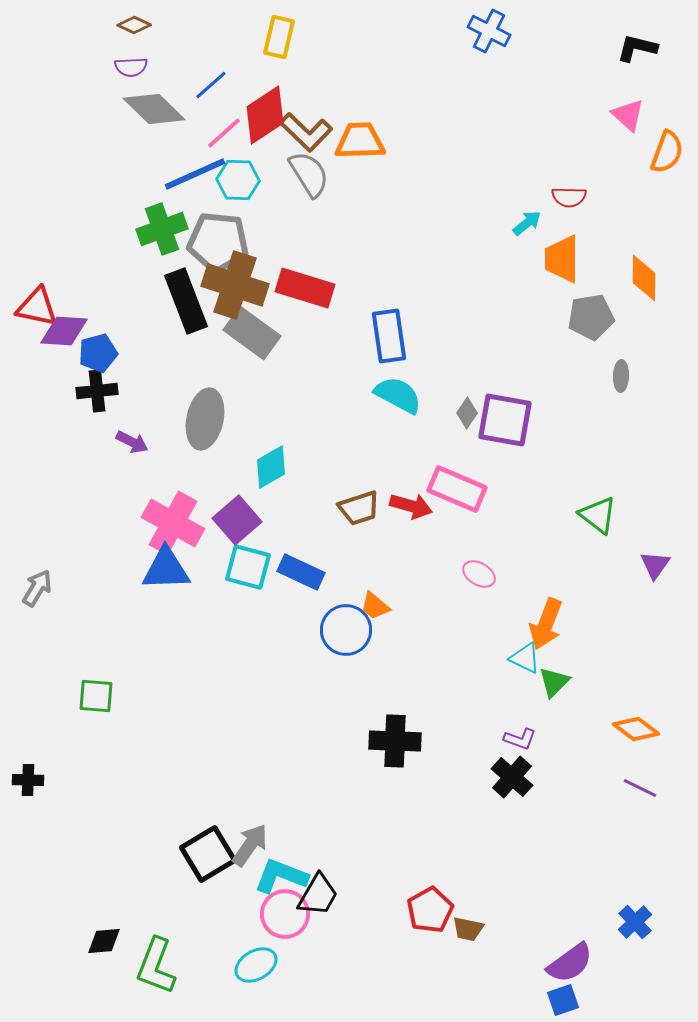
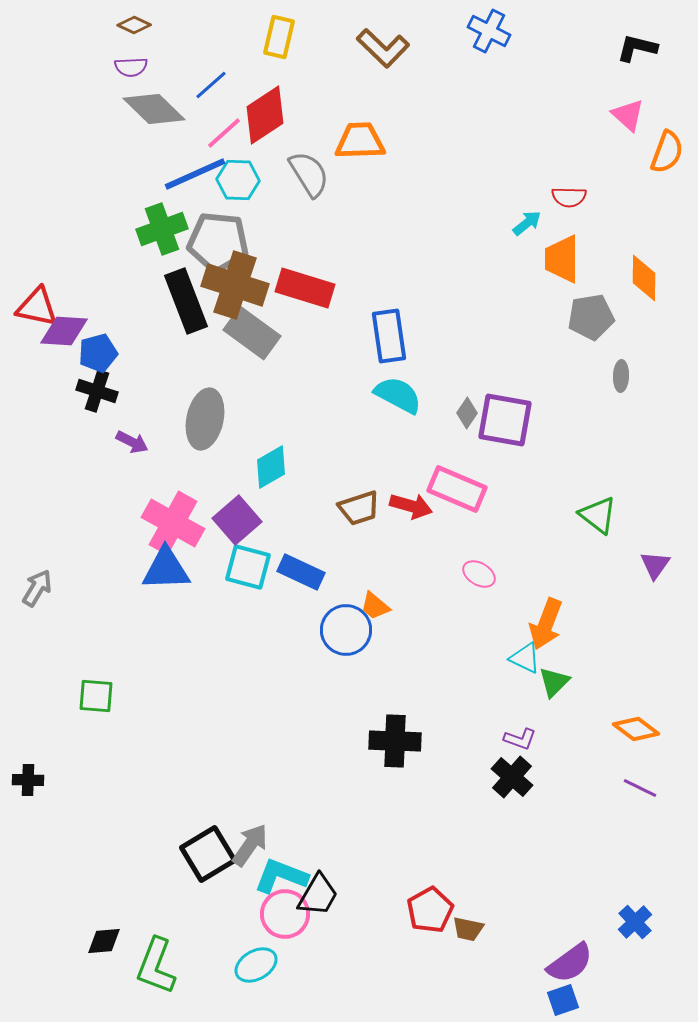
brown L-shape at (306, 132): moved 77 px right, 84 px up
black cross at (97, 391): rotated 24 degrees clockwise
